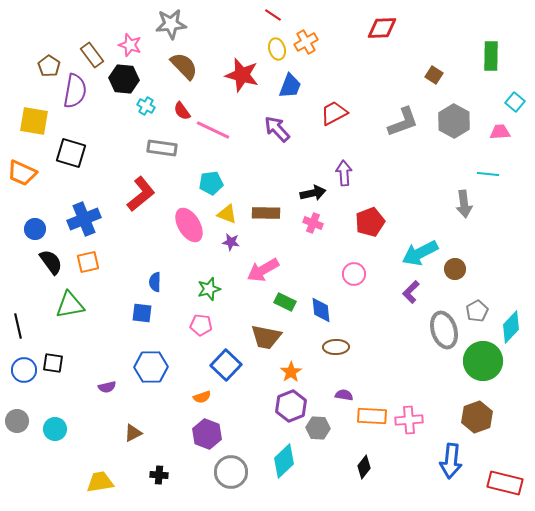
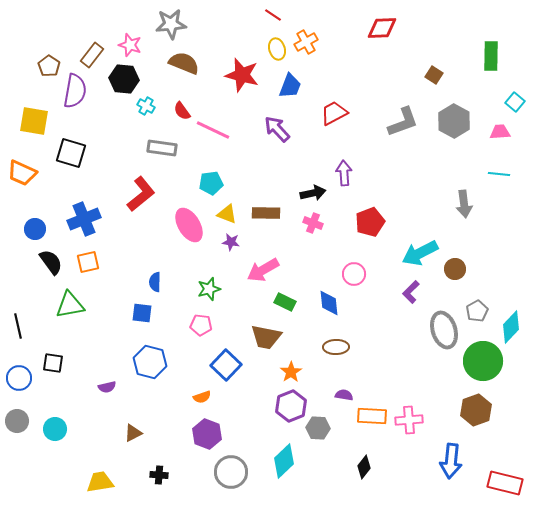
brown rectangle at (92, 55): rotated 75 degrees clockwise
brown semicircle at (184, 66): moved 3 px up; rotated 24 degrees counterclockwise
cyan line at (488, 174): moved 11 px right
blue diamond at (321, 310): moved 8 px right, 7 px up
blue hexagon at (151, 367): moved 1 px left, 5 px up; rotated 16 degrees clockwise
blue circle at (24, 370): moved 5 px left, 8 px down
brown hexagon at (477, 417): moved 1 px left, 7 px up
